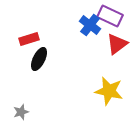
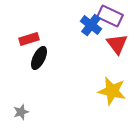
blue cross: moved 1 px right
red triangle: rotated 30 degrees counterclockwise
black ellipse: moved 1 px up
yellow star: moved 3 px right
